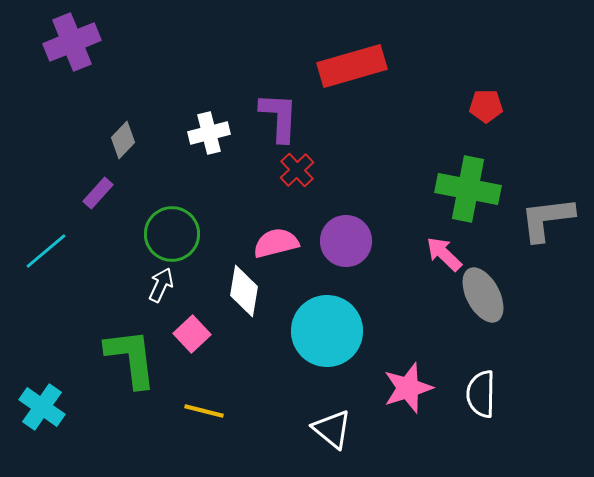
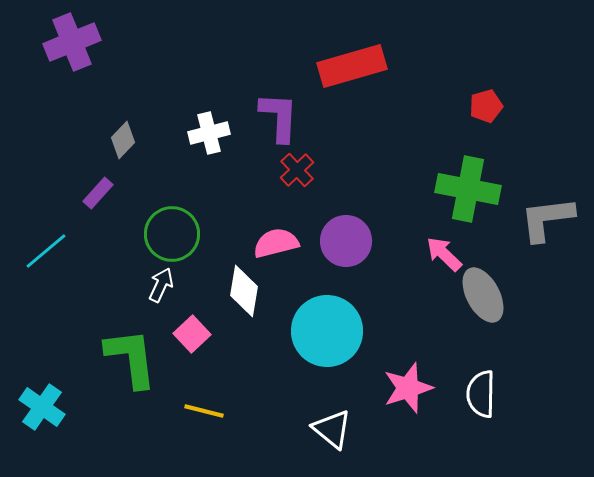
red pentagon: rotated 16 degrees counterclockwise
